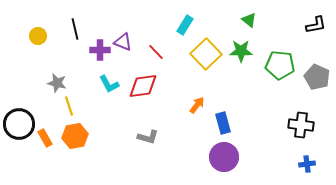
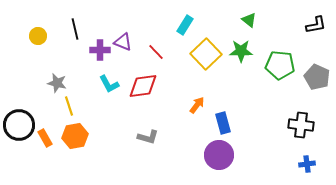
black circle: moved 1 px down
purple circle: moved 5 px left, 2 px up
